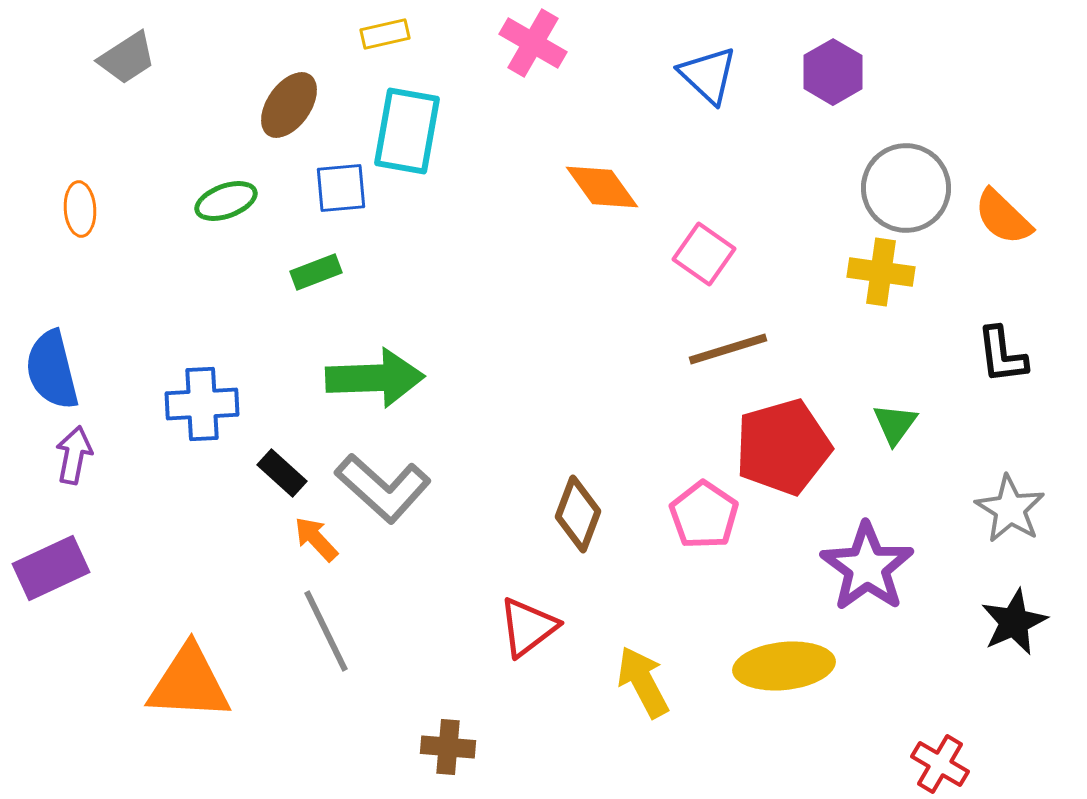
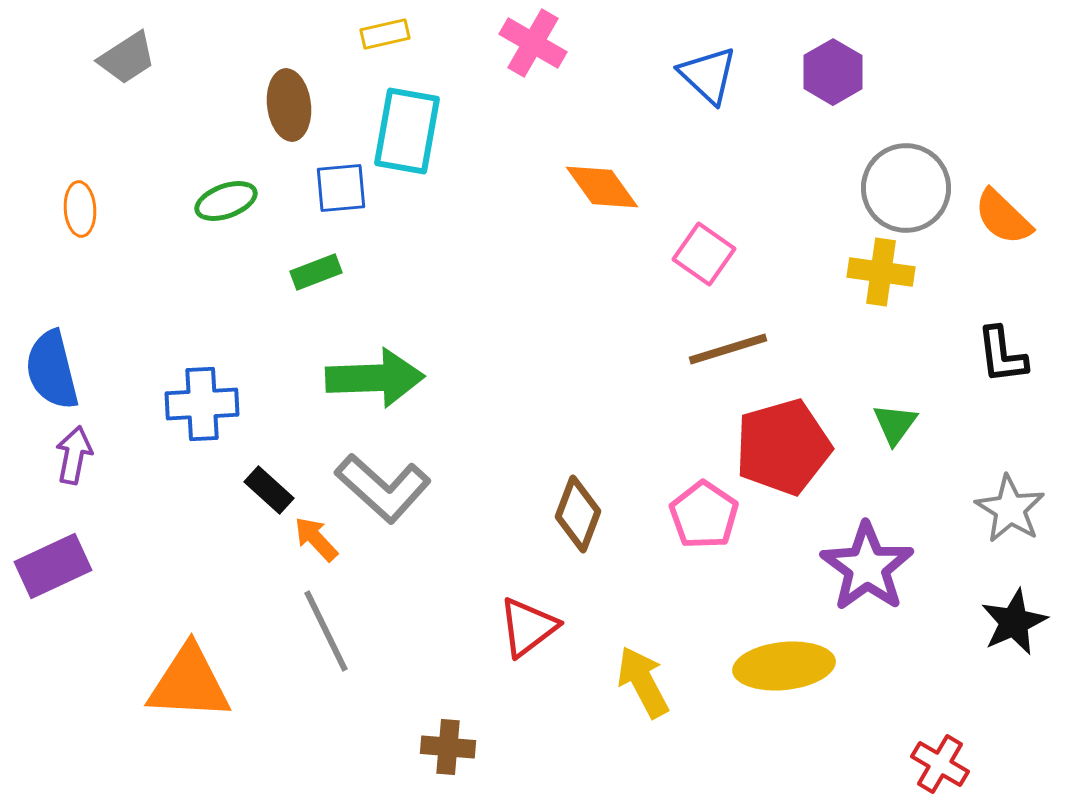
brown ellipse: rotated 42 degrees counterclockwise
black rectangle: moved 13 px left, 17 px down
purple rectangle: moved 2 px right, 2 px up
